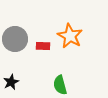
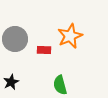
orange star: rotated 20 degrees clockwise
red rectangle: moved 1 px right, 4 px down
